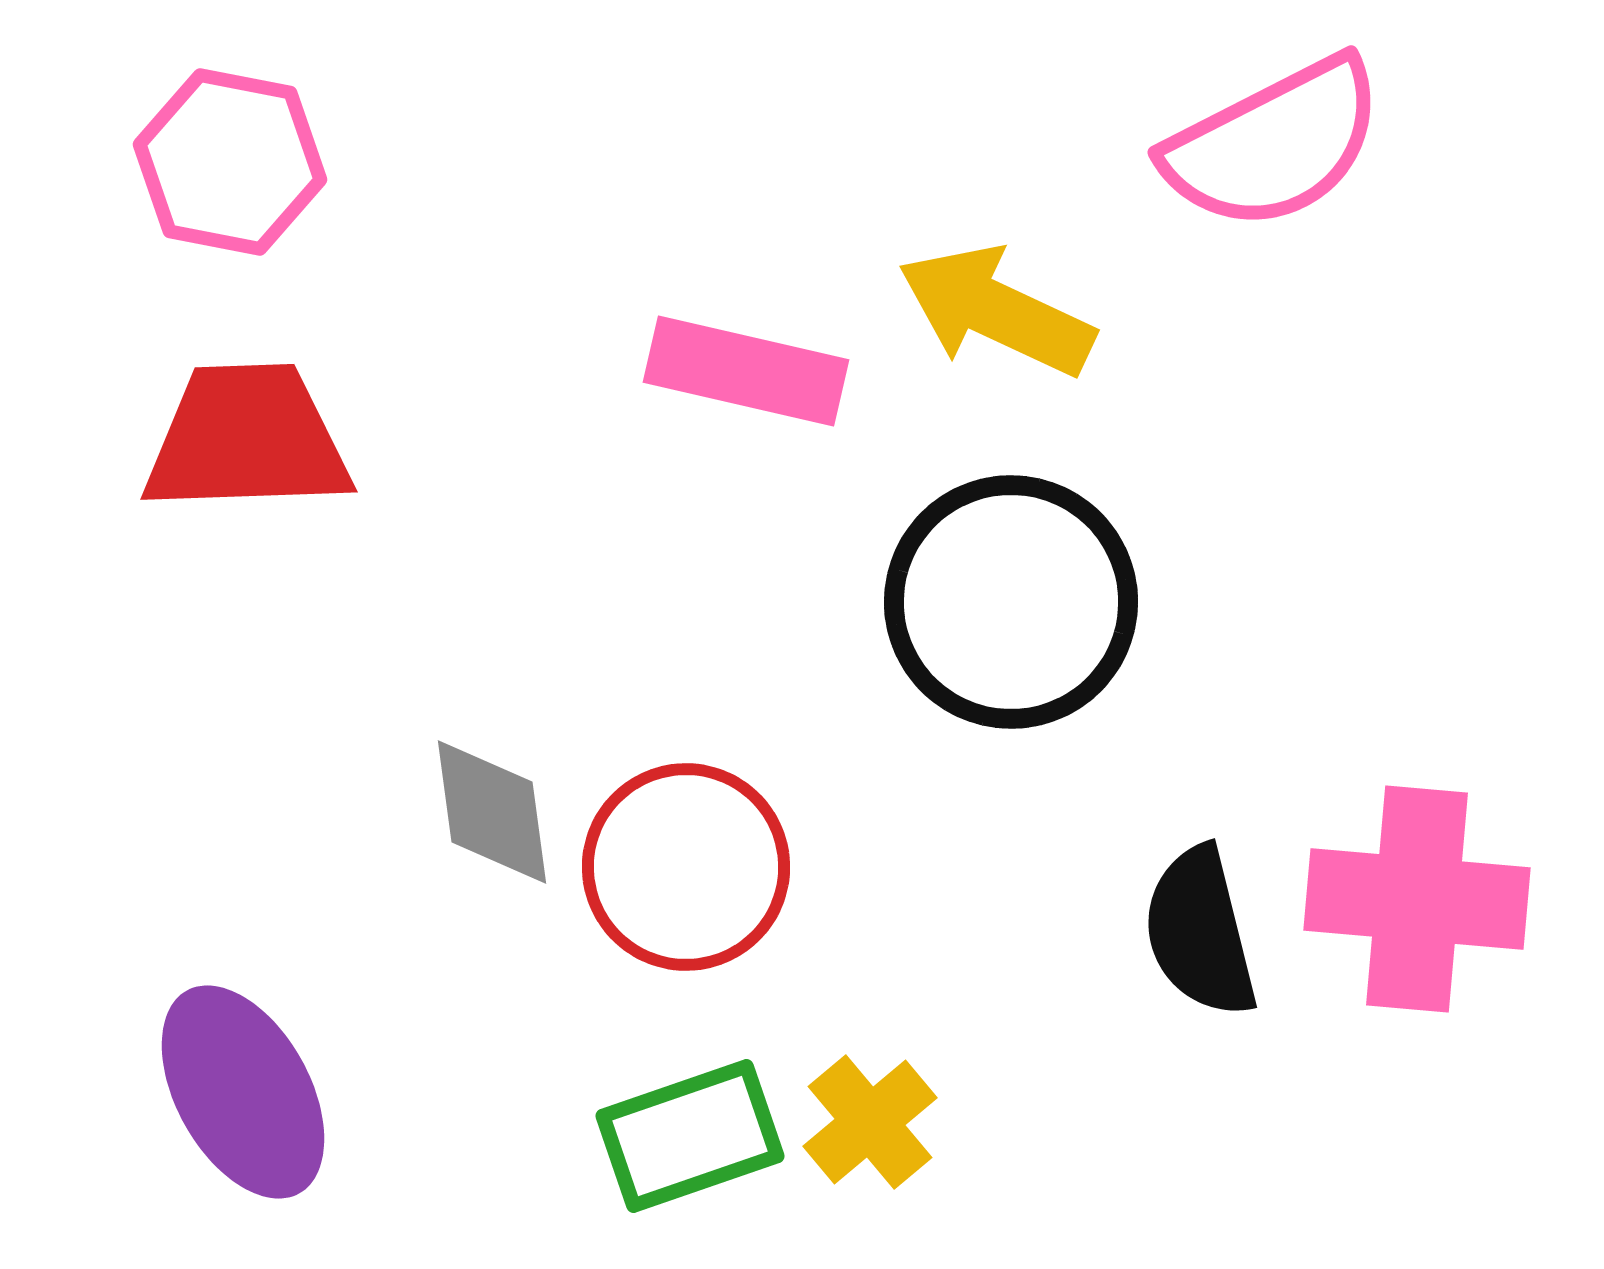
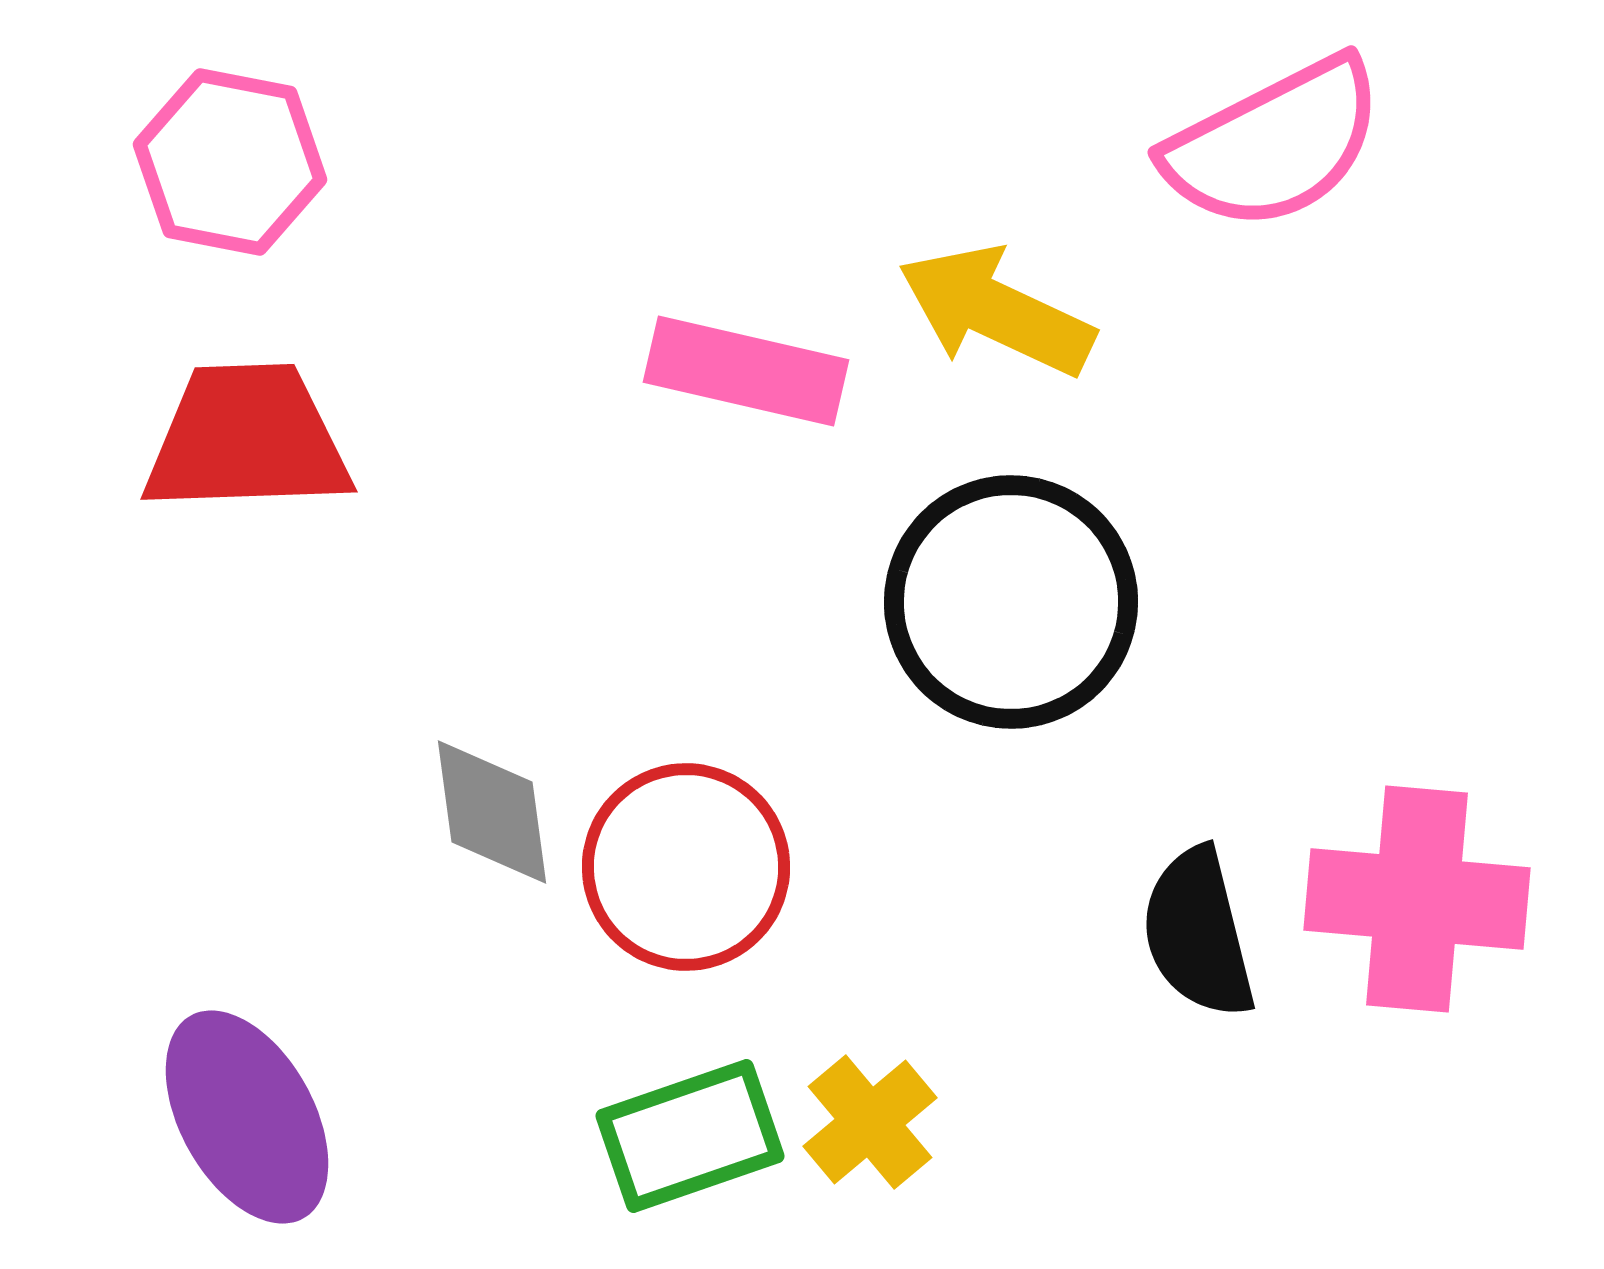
black semicircle: moved 2 px left, 1 px down
purple ellipse: moved 4 px right, 25 px down
